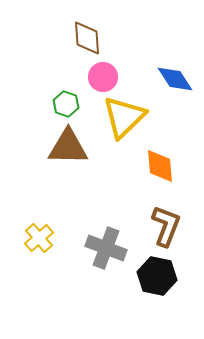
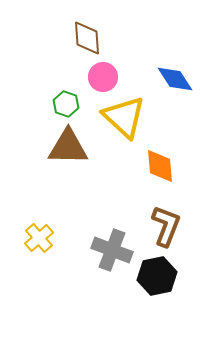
yellow triangle: rotated 33 degrees counterclockwise
gray cross: moved 6 px right, 2 px down
black hexagon: rotated 24 degrees counterclockwise
